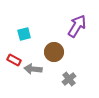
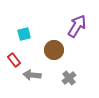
brown circle: moved 2 px up
red rectangle: rotated 24 degrees clockwise
gray arrow: moved 1 px left, 6 px down
gray cross: moved 1 px up
